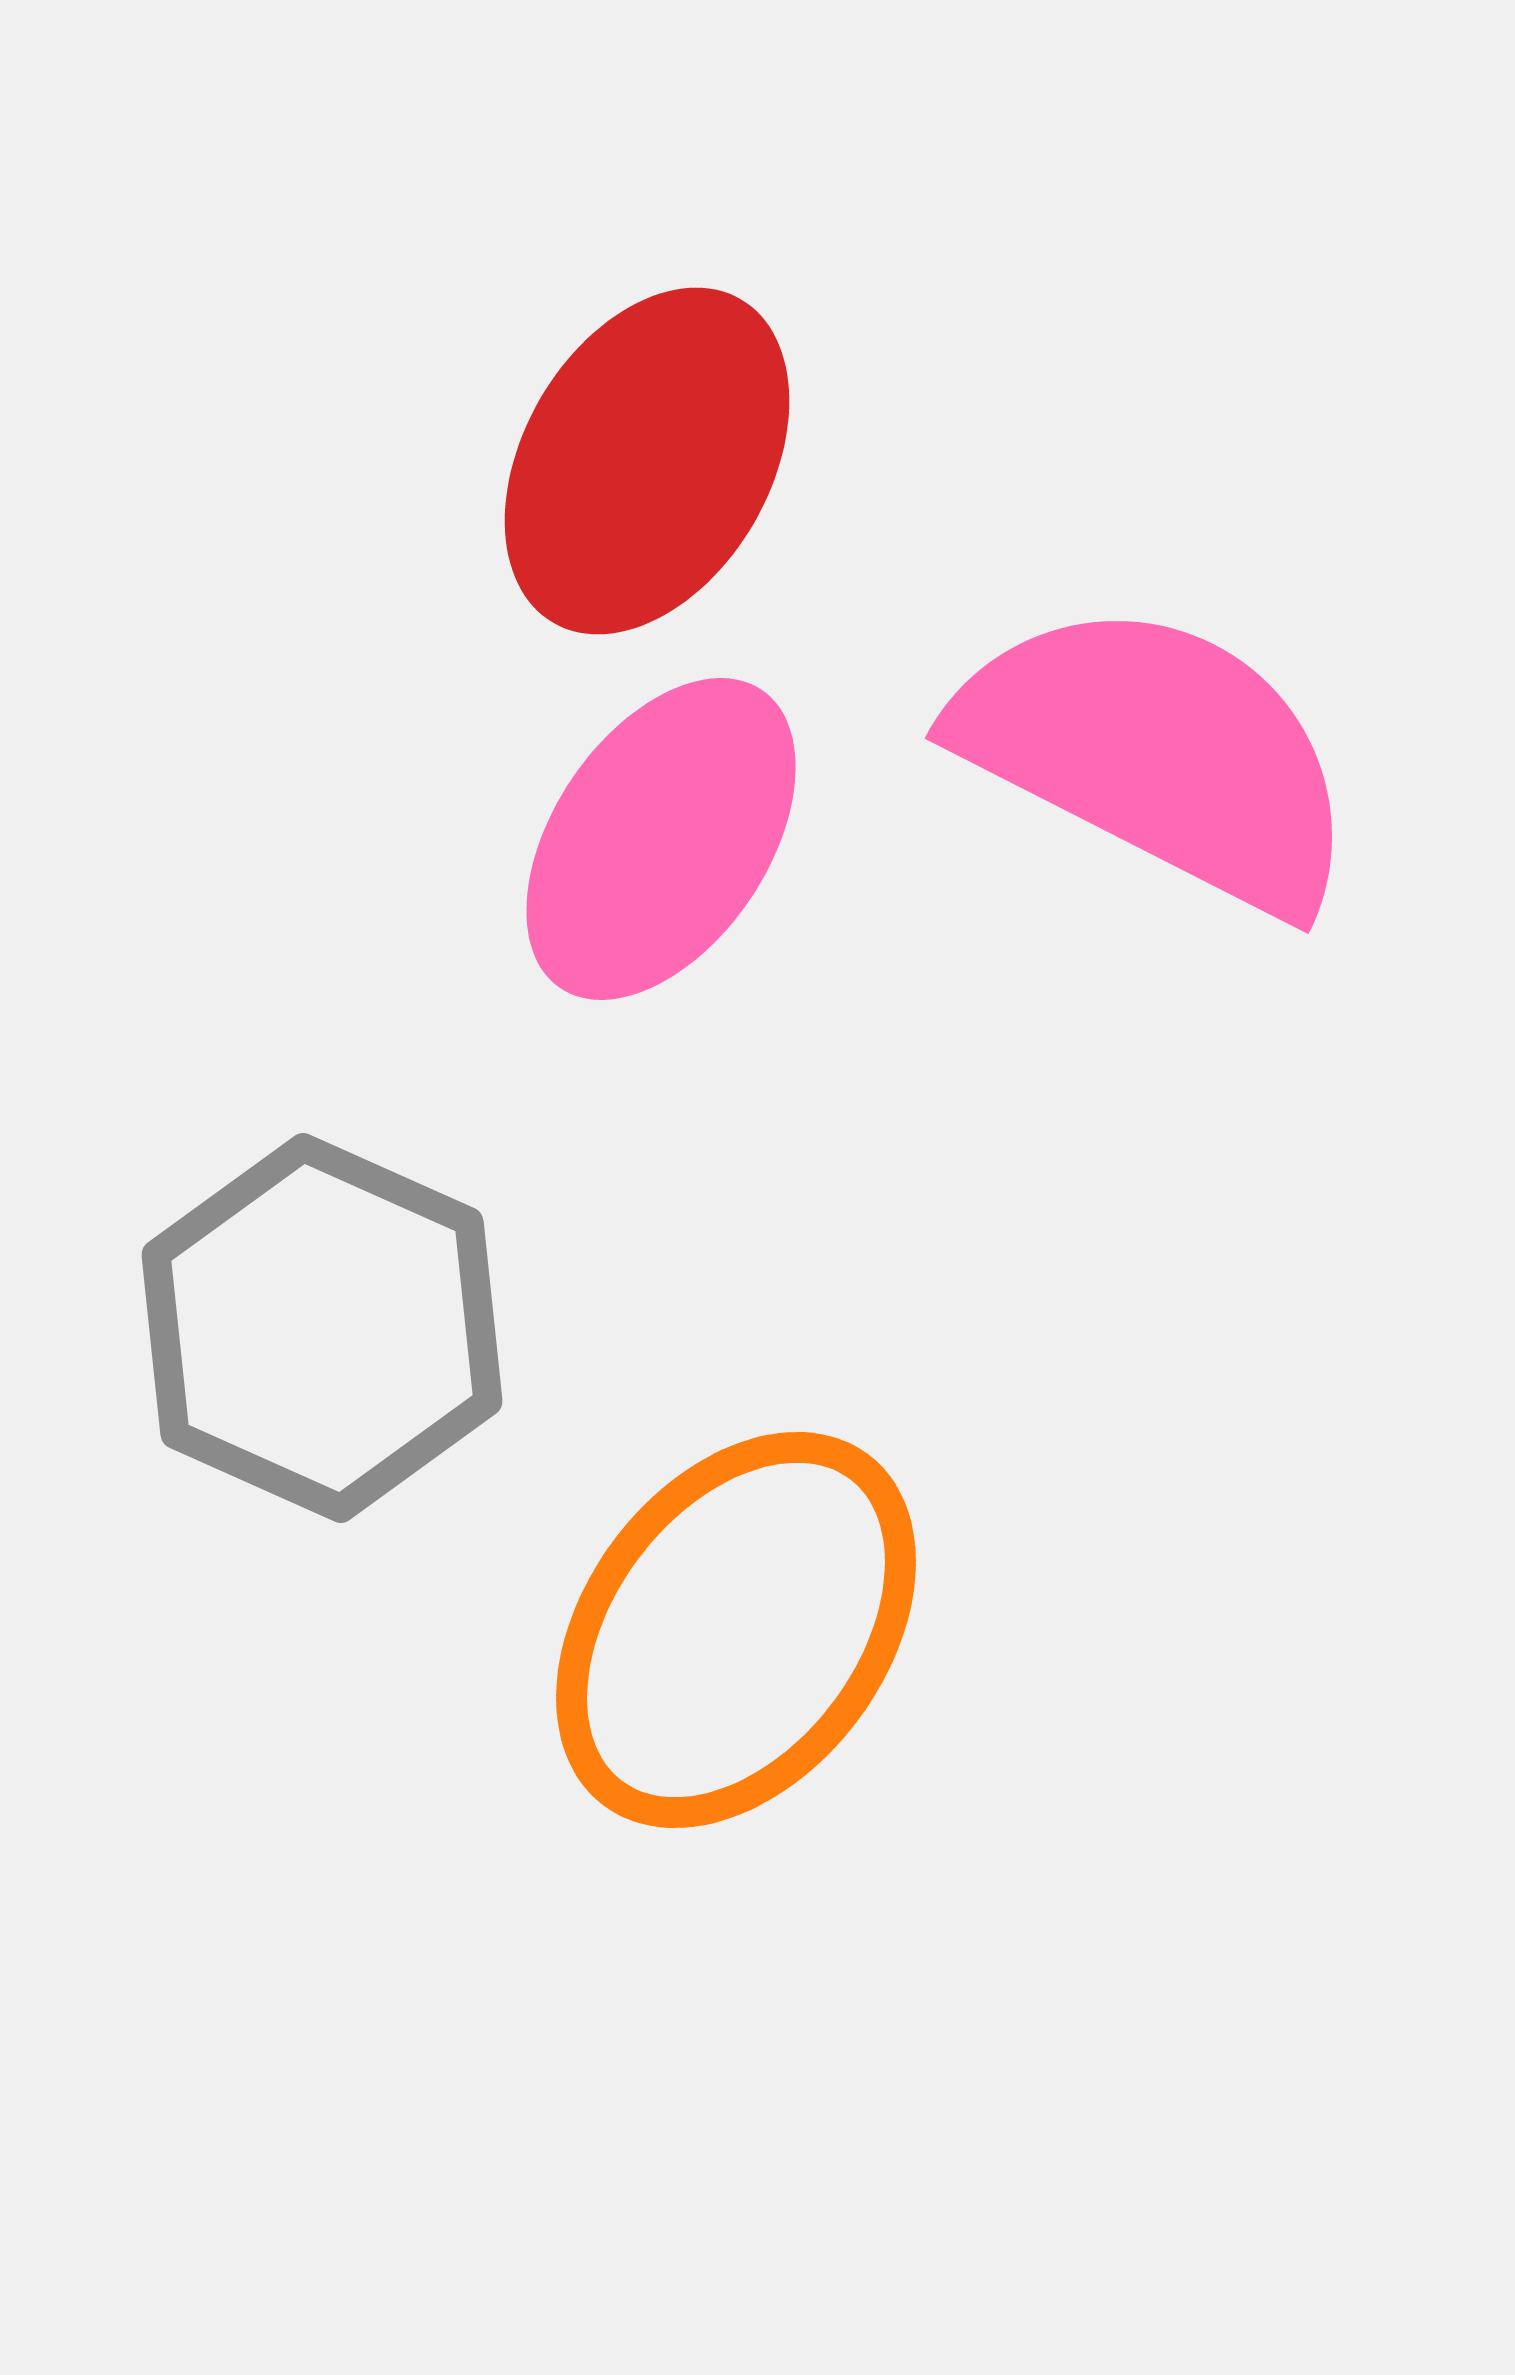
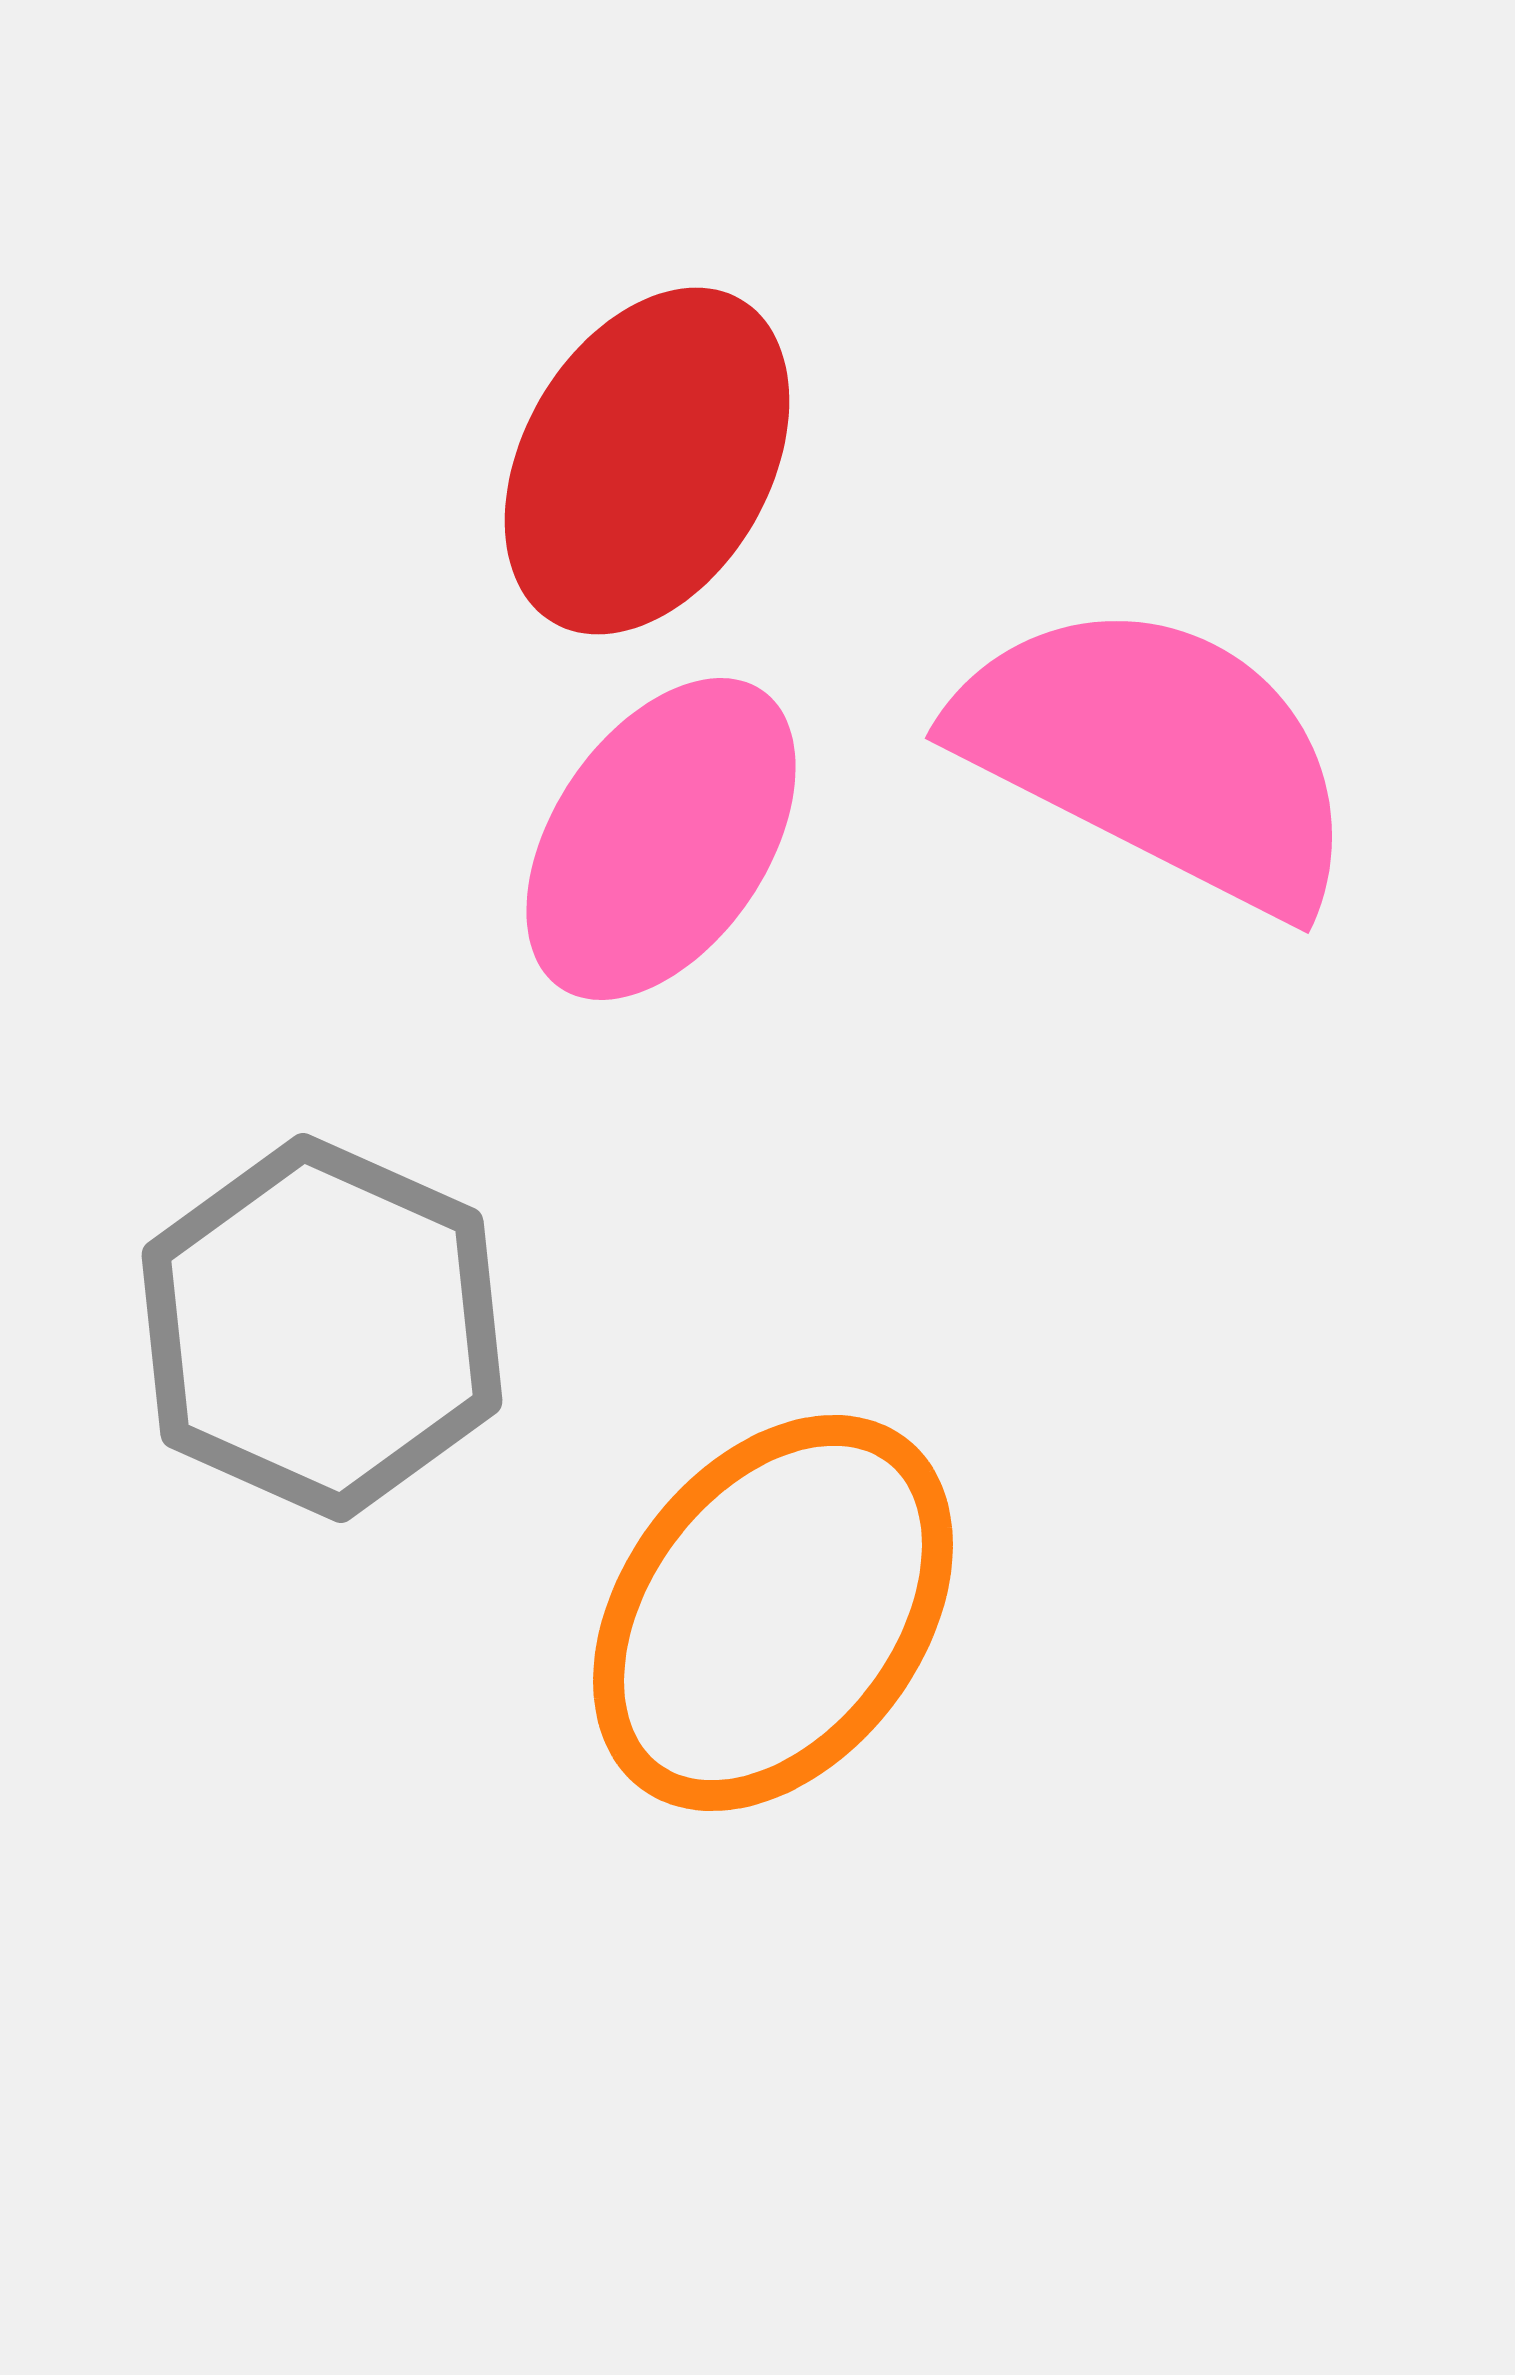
orange ellipse: moved 37 px right, 17 px up
